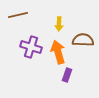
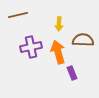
purple cross: rotated 30 degrees counterclockwise
purple rectangle: moved 5 px right, 2 px up; rotated 40 degrees counterclockwise
